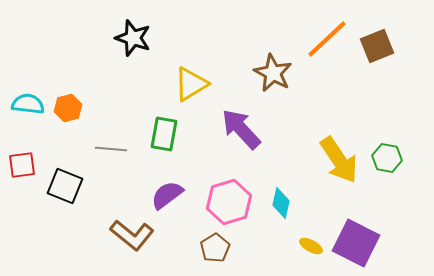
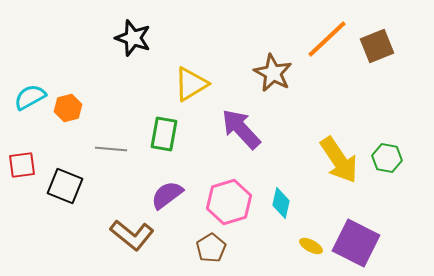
cyan semicircle: moved 2 px right, 7 px up; rotated 36 degrees counterclockwise
brown pentagon: moved 4 px left
